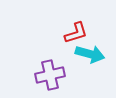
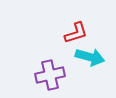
cyan arrow: moved 3 px down
